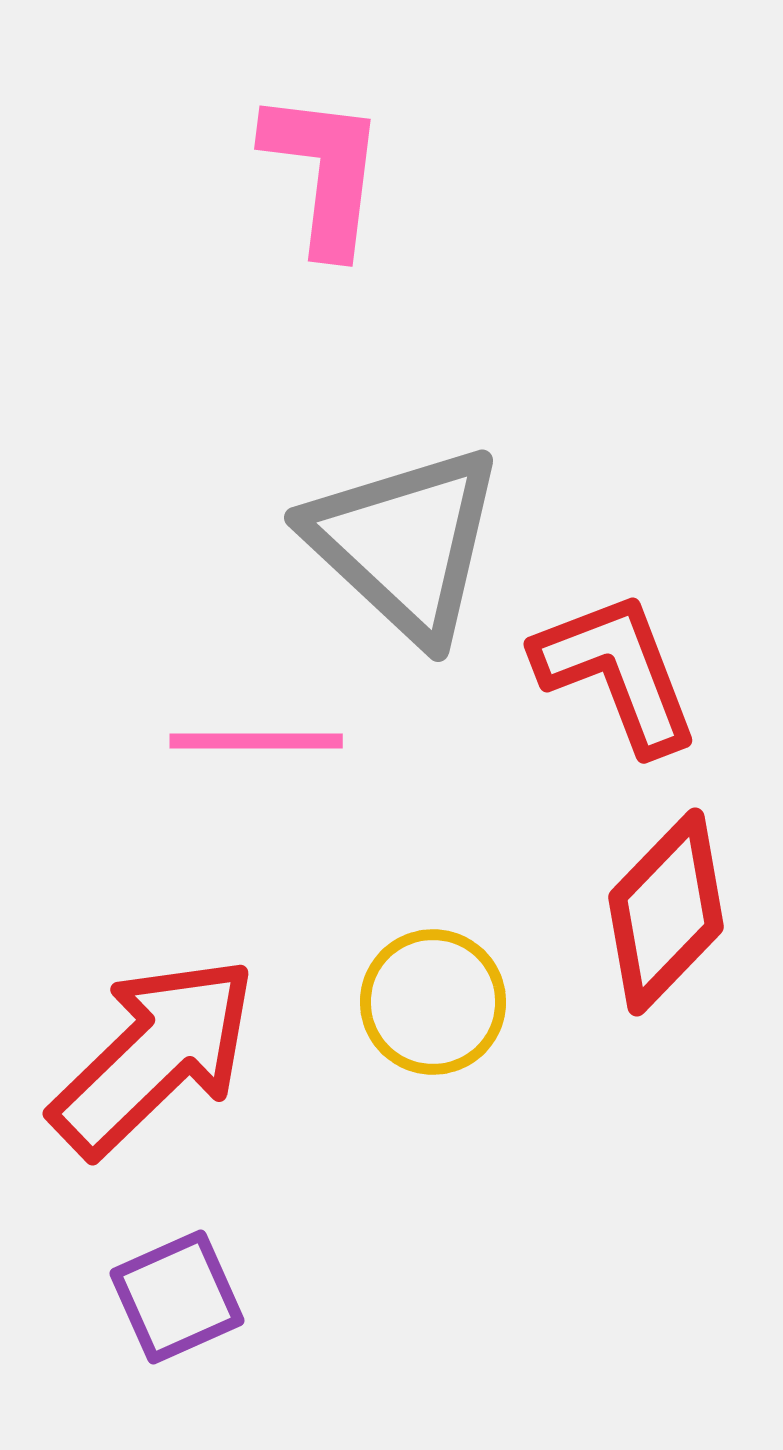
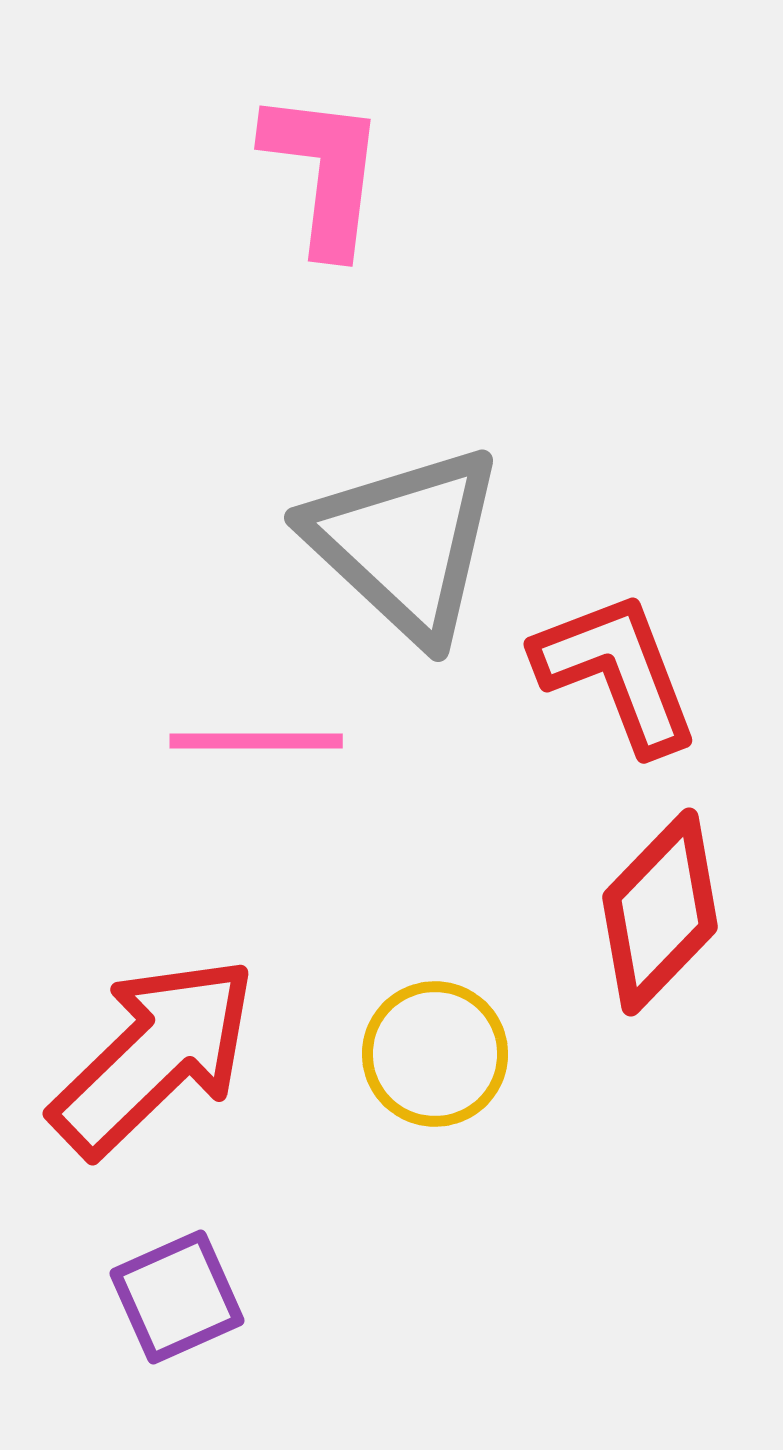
red diamond: moved 6 px left
yellow circle: moved 2 px right, 52 px down
